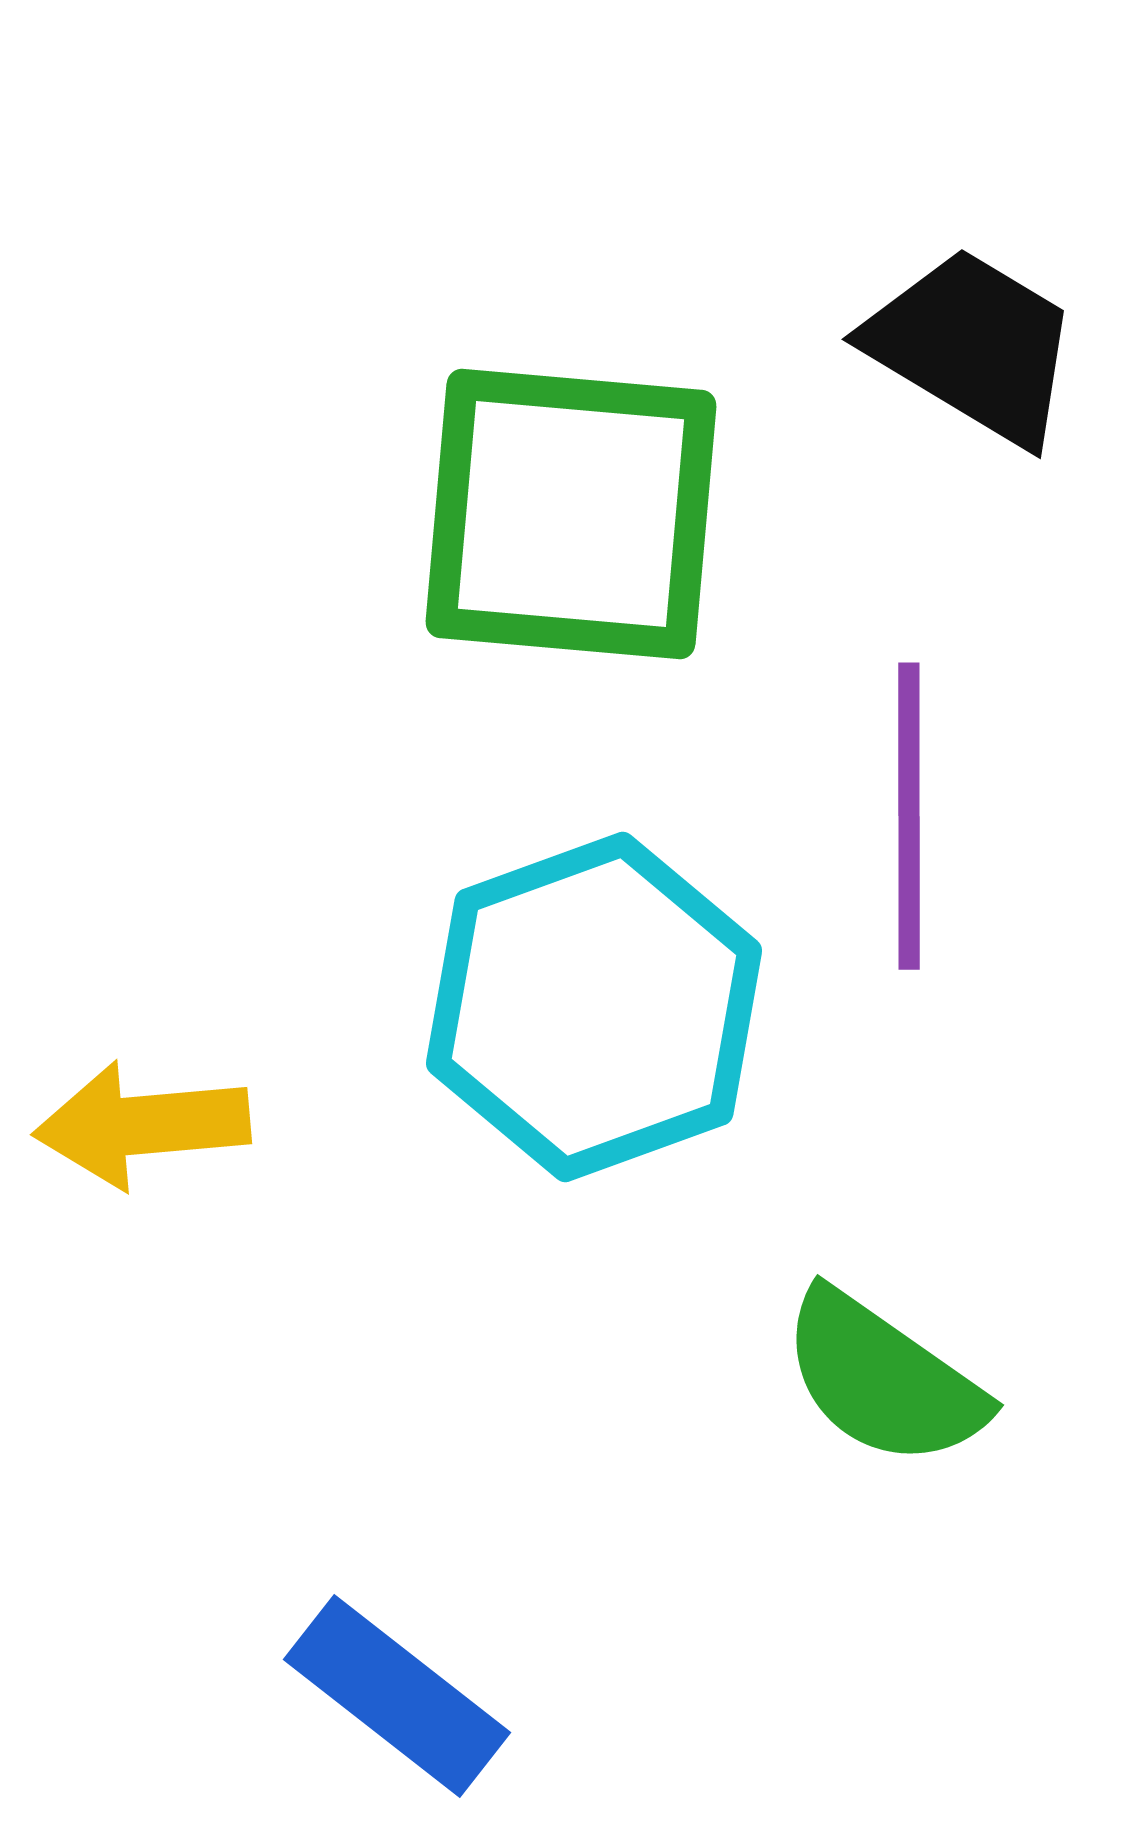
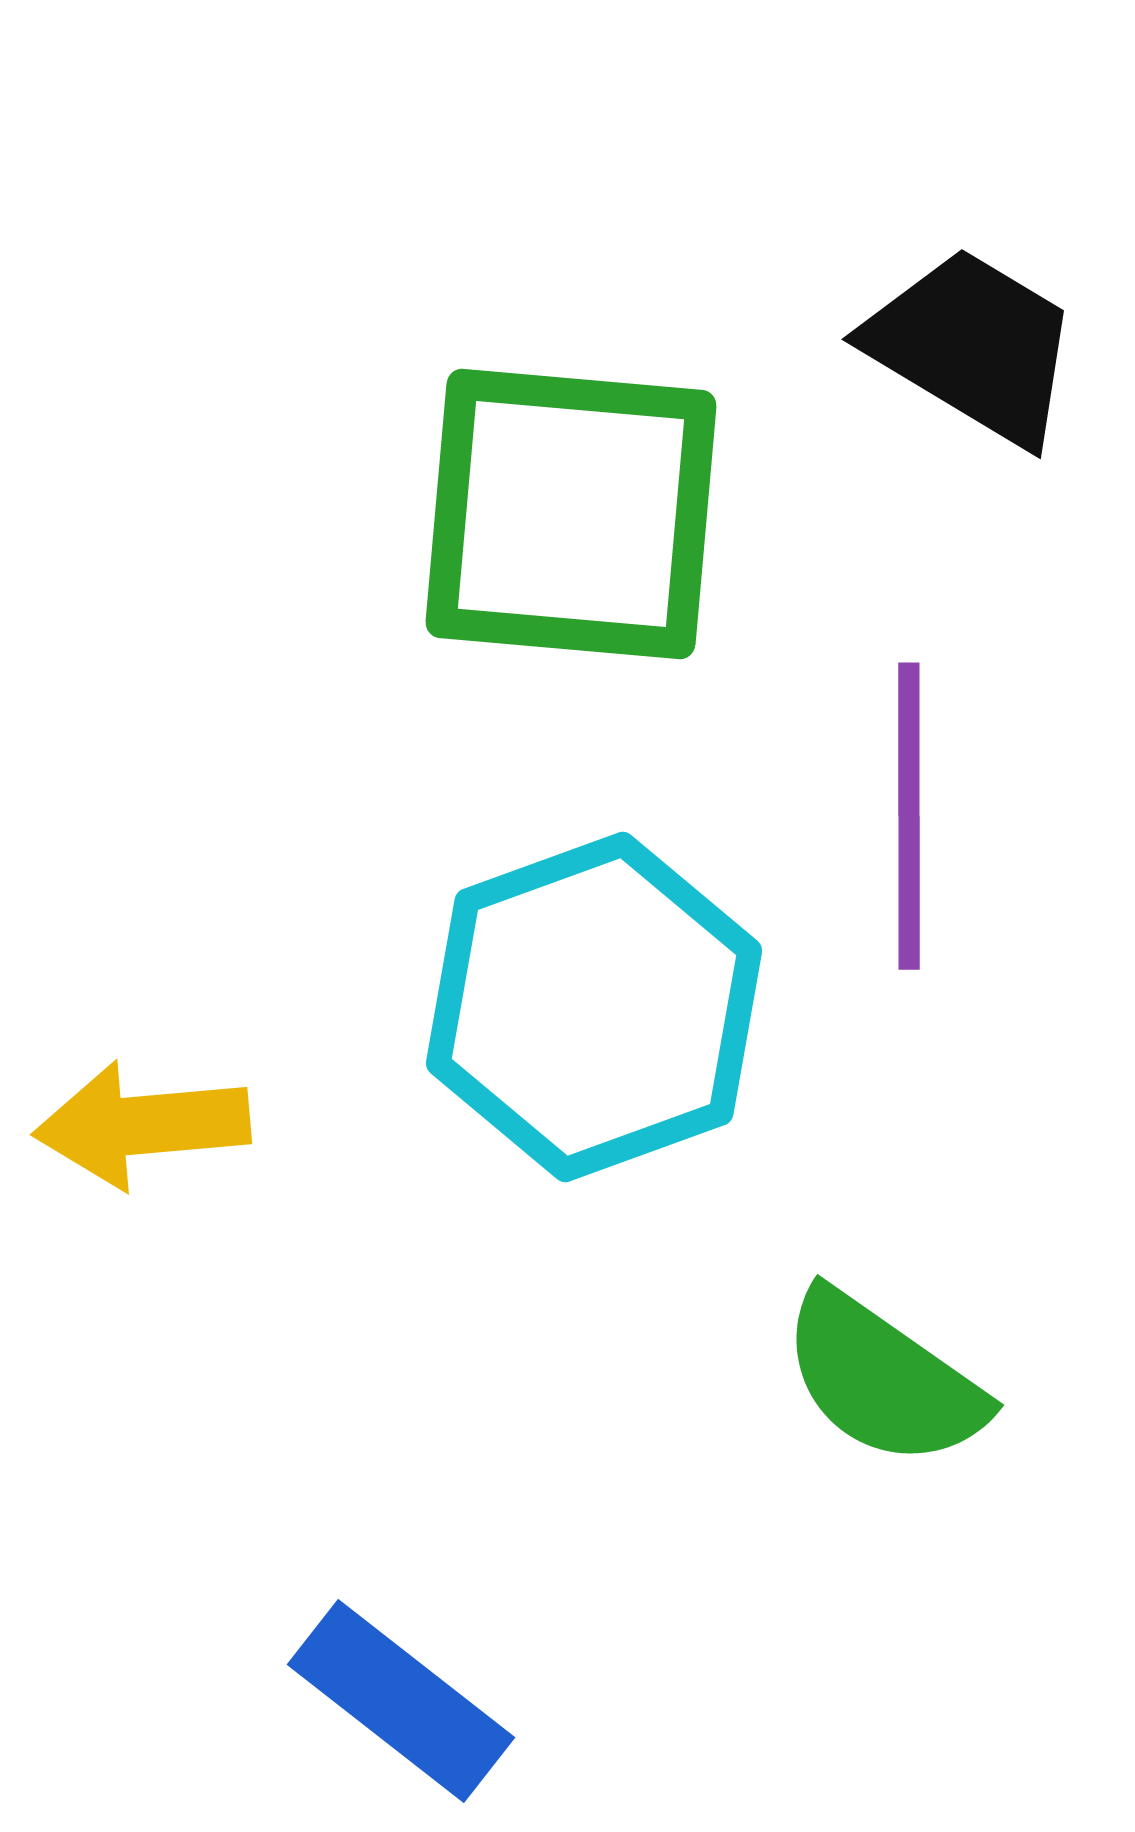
blue rectangle: moved 4 px right, 5 px down
